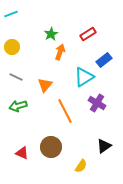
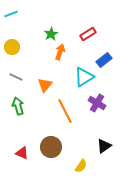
green arrow: rotated 90 degrees clockwise
